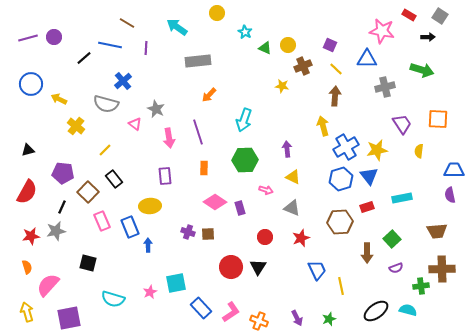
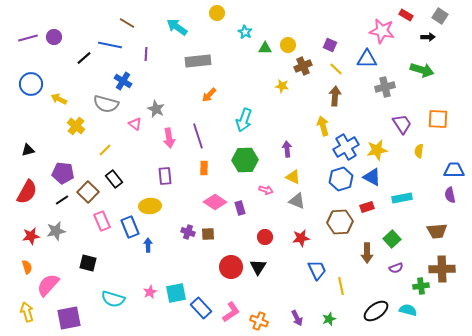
red rectangle at (409, 15): moved 3 px left
purple line at (146, 48): moved 6 px down
green triangle at (265, 48): rotated 24 degrees counterclockwise
blue cross at (123, 81): rotated 18 degrees counterclockwise
purple line at (198, 132): moved 4 px down
blue triangle at (369, 176): moved 3 px right, 1 px down; rotated 24 degrees counterclockwise
black line at (62, 207): moved 7 px up; rotated 32 degrees clockwise
gray triangle at (292, 208): moved 5 px right, 7 px up
red star at (301, 238): rotated 12 degrees clockwise
cyan square at (176, 283): moved 10 px down
